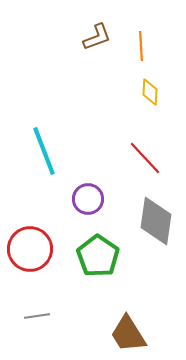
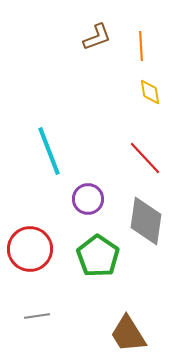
yellow diamond: rotated 12 degrees counterclockwise
cyan line: moved 5 px right
gray diamond: moved 10 px left
